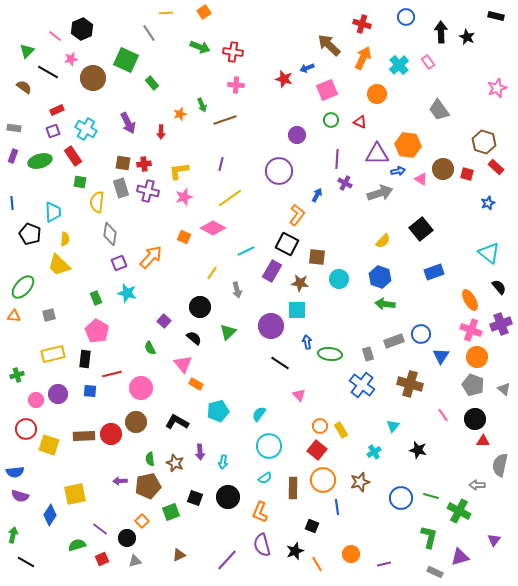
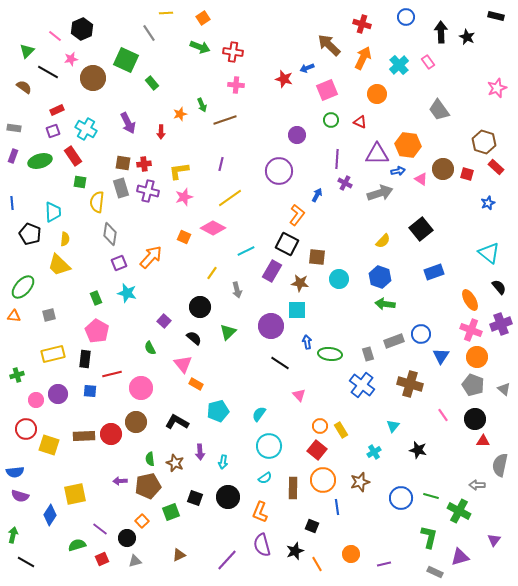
orange square at (204, 12): moved 1 px left, 6 px down
